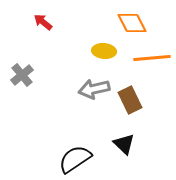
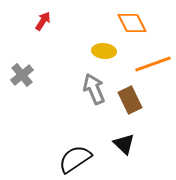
red arrow: moved 1 px up; rotated 84 degrees clockwise
orange line: moved 1 px right, 6 px down; rotated 15 degrees counterclockwise
gray arrow: rotated 80 degrees clockwise
